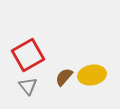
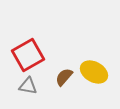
yellow ellipse: moved 2 px right, 3 px up; rotated 40 degrees clockwise
gray triangle: rotated 42 degrees counterclockwise
